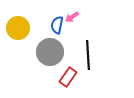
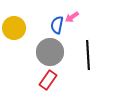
yellow circle: moved 4 px left
red rectangle: moved 20 px left, 3 px down
